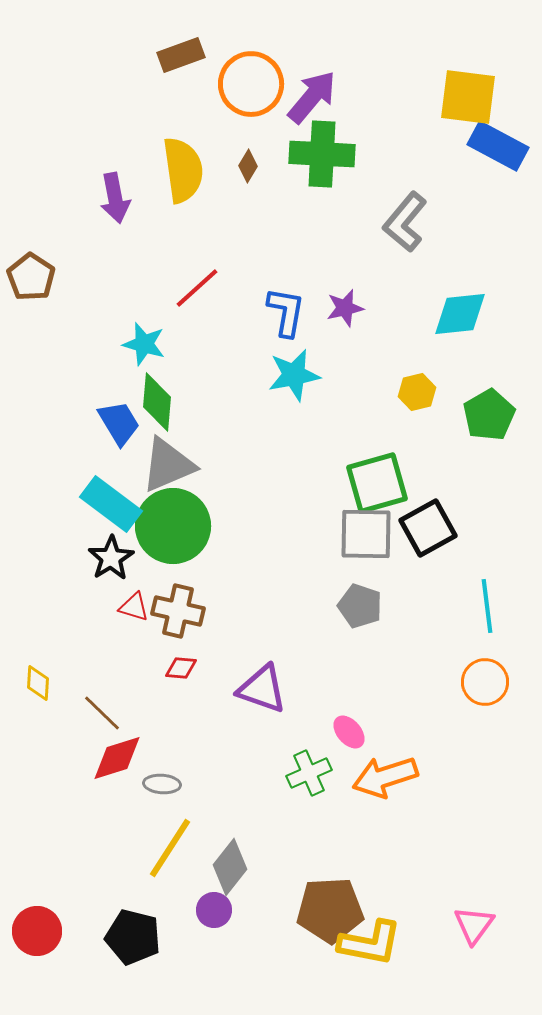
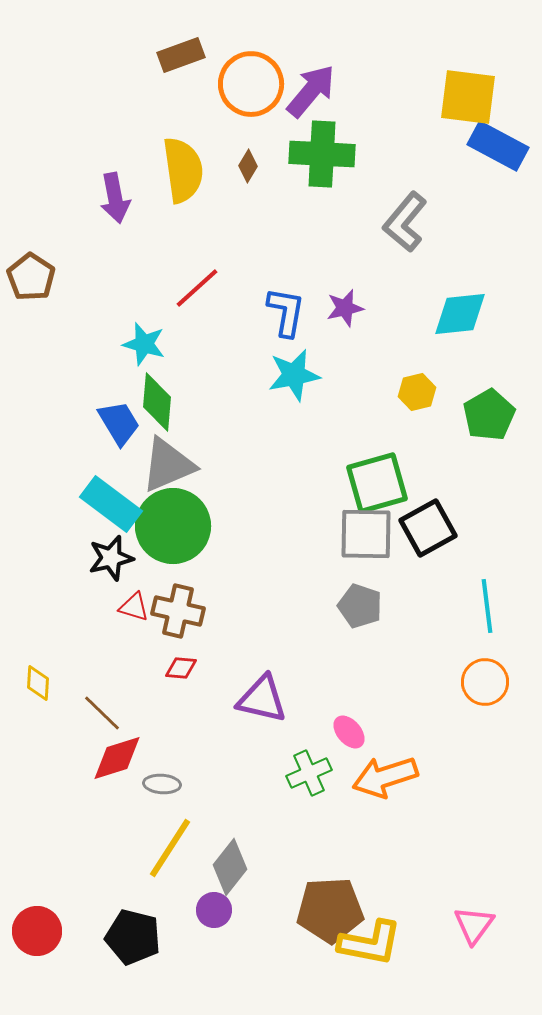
purple arrow at (312, 97): moved 1 px left, 6 px up
black star at (111, 558): rotated 18 degrees clockwise
purple triangle at (262, 689): moved 10 px down; rotated 6 degrees counterclockwise
